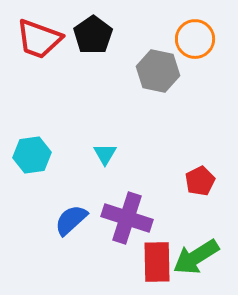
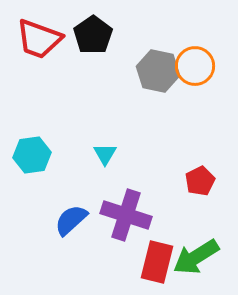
orange circle: moved 27 px down
purple cross: moved 1 px left, 3 px up
red rectangle: rotated 15 degrees clockwise
